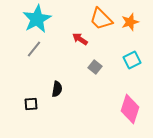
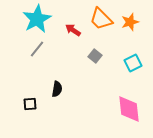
red arrow: moved 7 px left, 9 px up
gray line: moved 3 px right
cyan square: moved 1 px right, 3 px down
gray square: moved 11 px up
black square: moved 1 px left
pink diamond: moved 1 px left; rotated 24 degrees counterclockwise
